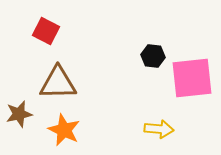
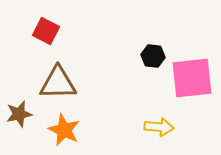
yellow arrow: moved 2 px up
